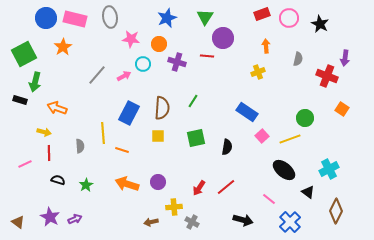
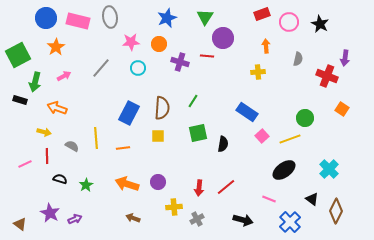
pink circle at (289, 18): moved 4 px down
pink rectangle at (75, 19): moved 3 px right, 2 px down
pink star at (131, 39): moved 3 px down; rotated 12 degrees counterclockwise
orange star at (63, 47): moved 7 px left
green square at (24, 54): moved 6 px left, 1 px down
purple cross at (177, 62): moved 3 px right
cyan circle at (143, 64): moved 5 px left, 4 px down
yellow cross at (258, 72): rotated 16 degrees clockwise
gray line at (97, 75): moved 4 px right, 7 px up
pink arrow at (124, 76): moved 60 px left
yellow line at (103, 133): moved 7 px left, 5 px down
green square at (196, 138): moved 2 px right, 5 px up
gray semicircle at (80, 146): moved 8 px left; rotated 56 degrees counterclockwise
black semicircle at (227, 147): moved 4 px left, 3 px up
orange line at (122, 150): moved 1 px right, 2 px up; rotated 24 degrees counterclockwise
red line at (49, 153): moved 2 px left, 3 px down
cyan cross at (329, 169): rotated 18 degrees counterclockwise
black ellipse at (284, 170): rotated 75 degrees counterclockwise
black semicircle at (58, 180): moved 2 px right, 1 px up
red arrow at (199, 188): rotated 28 degrees counterclockwise
black triangle at (308, 192): moved 4 px right, 7 px down
pink line at (269, 199): rotated 16 degrees counterclockwise
purple star at (50, 217): moved 4 px up
brown triangle at (18, 222): moved 2 px right, 2 px down
brown arrow at (151, 222): moved 18 px left, 4 px up; rotated 32 degrees clockwise
gray cross at (192, 222): moved 5 px right, 3 px up; rotated 32 degrees clockwise
